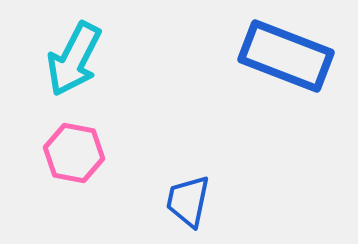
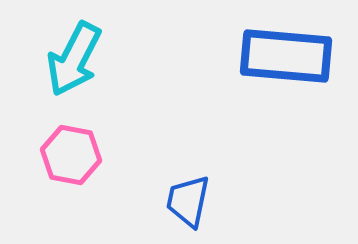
blue rectangle: rotated 16 degrees counterclockwise
pink hexagon: moved 3 px left, 2 px down
